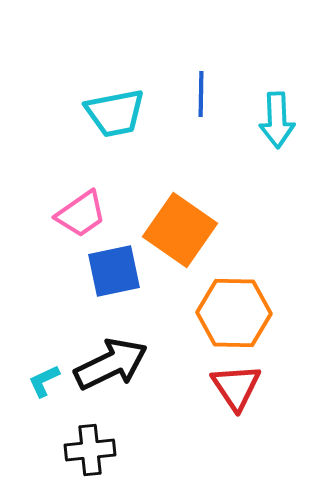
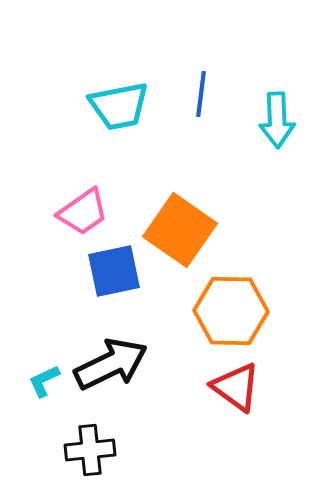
blue line: rotated 6 degrees clockwise
cyan trapezoid: moved 4 px right, 7 px up
pink trapezoid: moved 2 px right, 2 px up
orange hexagon: moved 3 px left, 2 px up
red triangle: rotated 20 degrees counterclockwise
